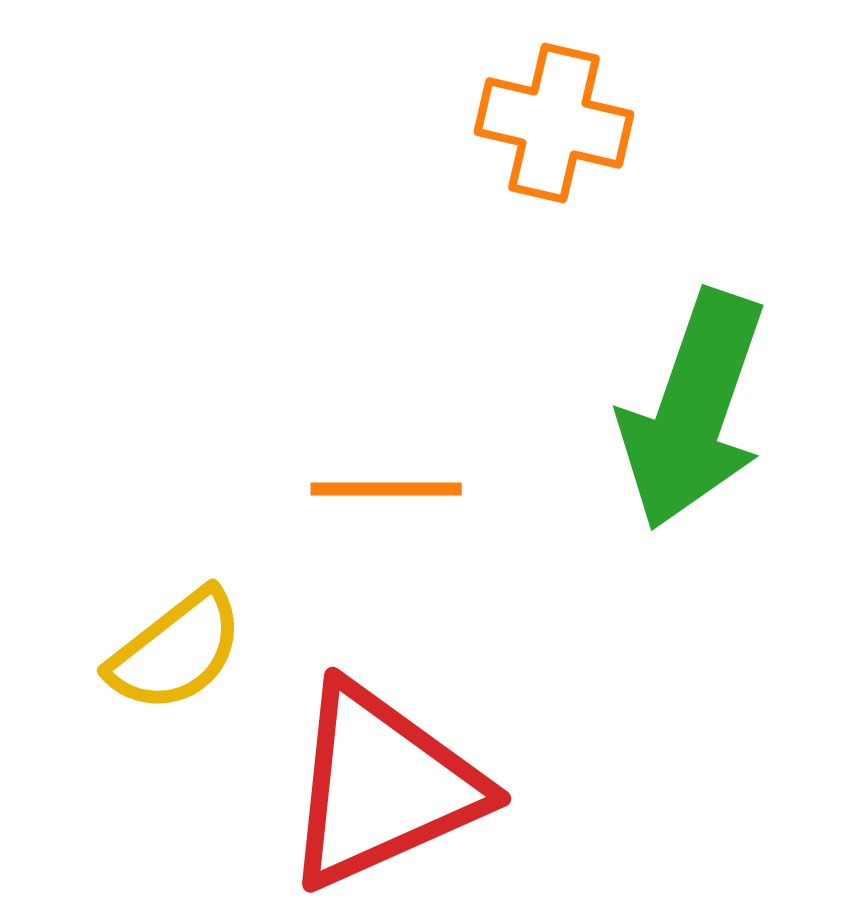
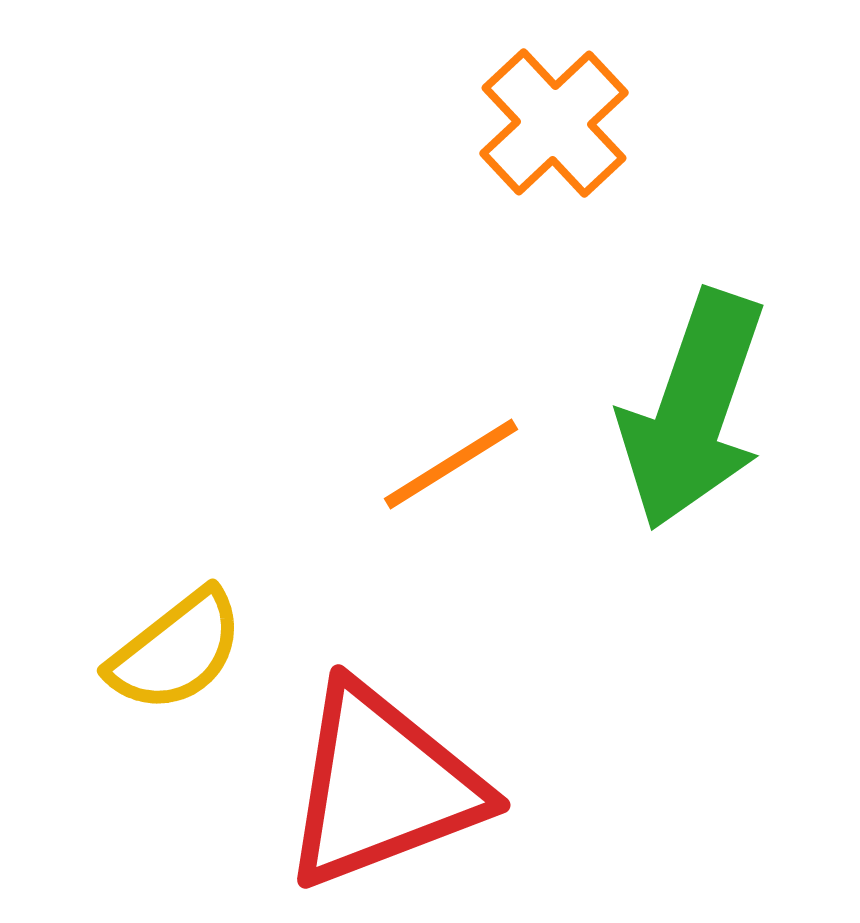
orange cross: rotated 34 degrees clockwise
orange line: moved 65 px right, 25 px up; rotated 32 degrees counterclockwise
red triangle: rotated 3 degrees clockwise
